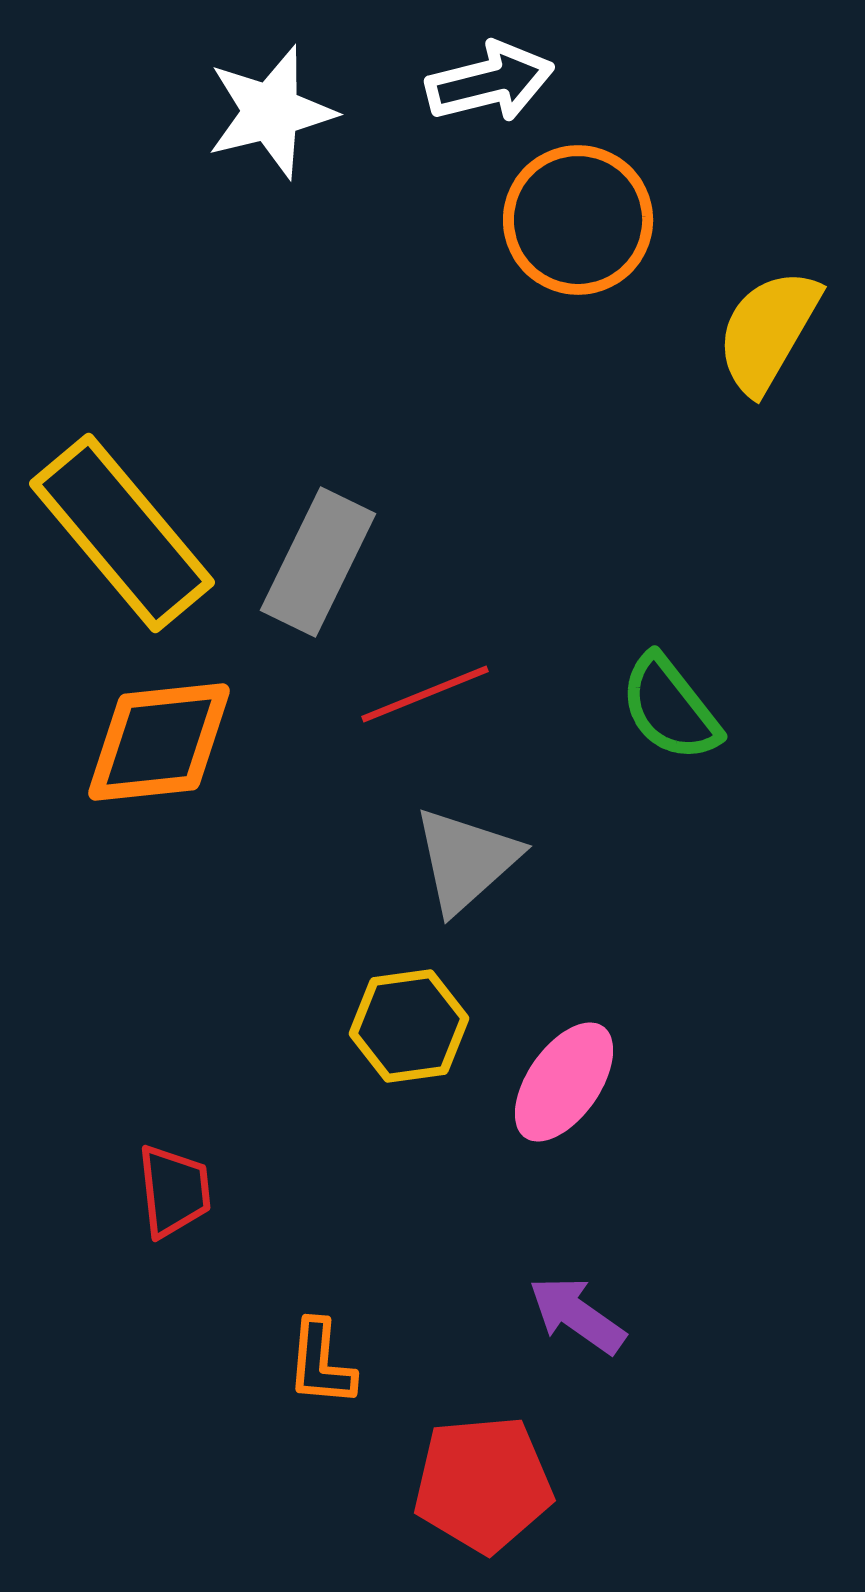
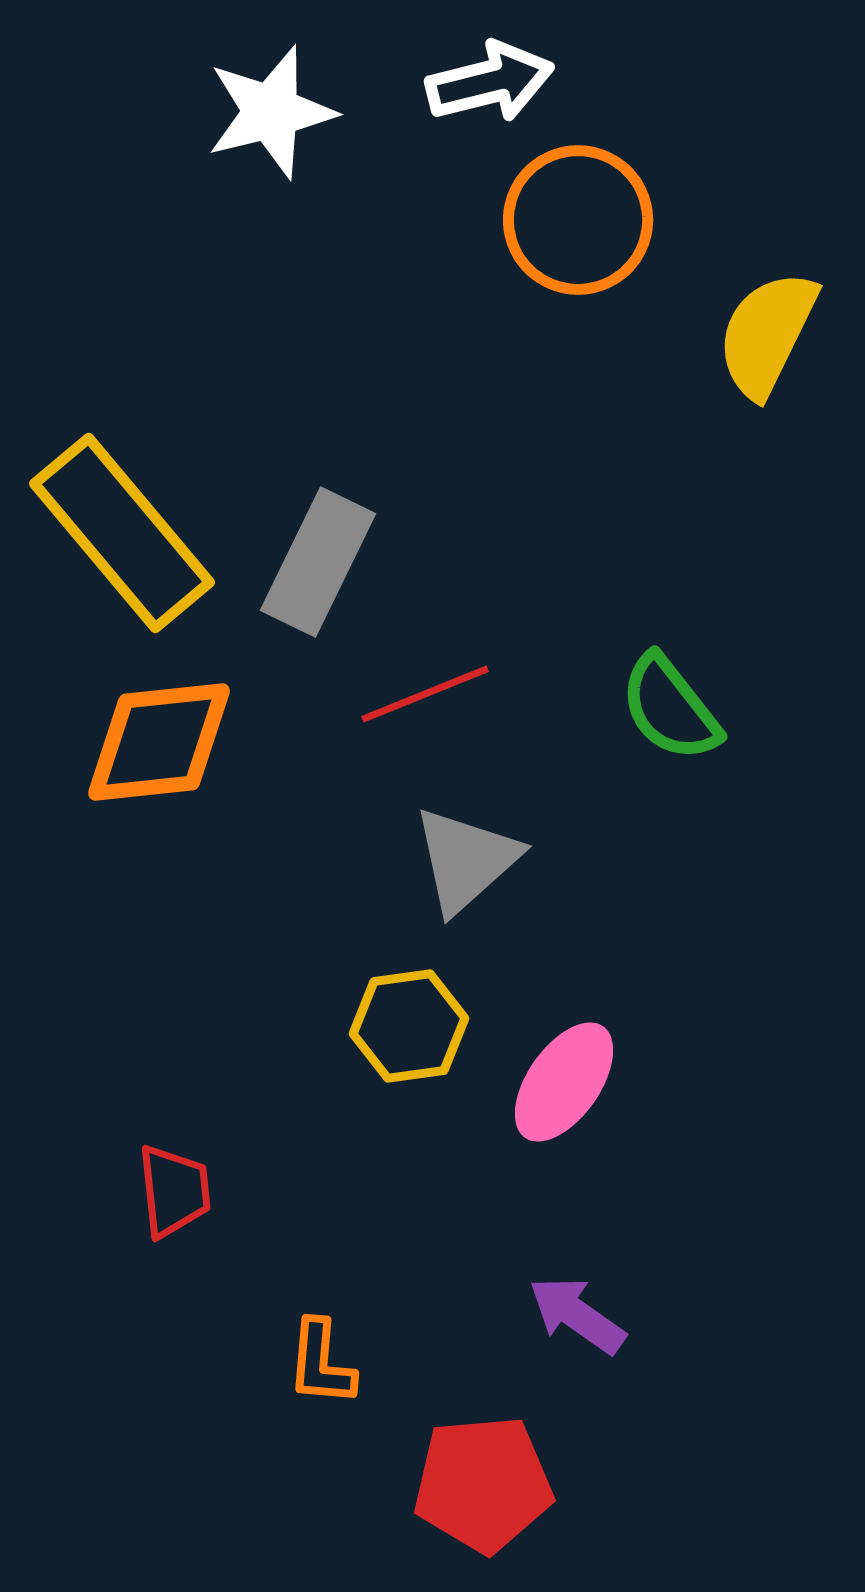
yellow semicircle: moved 1 px left, 3 px down; rotated 4 degrees counterclockwise
